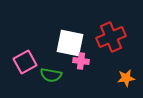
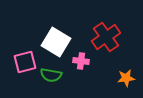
red cross: moved 5 px left; rotated 12 degrees counterclockwise
white square: moved 14 px left, 1 px up; rotated 20 degrees clockwise
pink square: rotated 15 degrees clockwise
